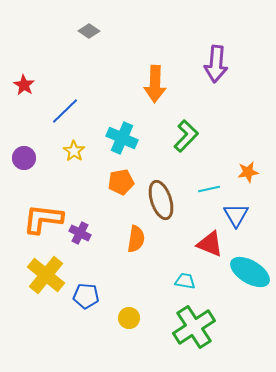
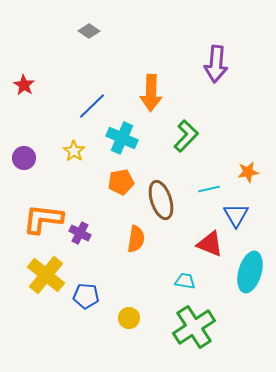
orange arrow: moved 4 px left, 9 px down
blue line: moved 27 px right, 5 px up
cyan ellipse: rotated 75 degrees clockwise
